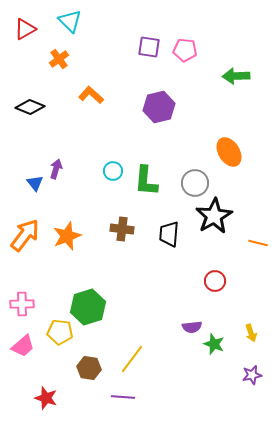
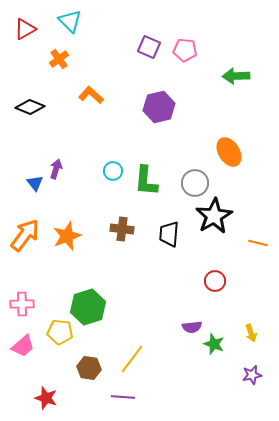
purple square: rotated 15 degrees clockwise
